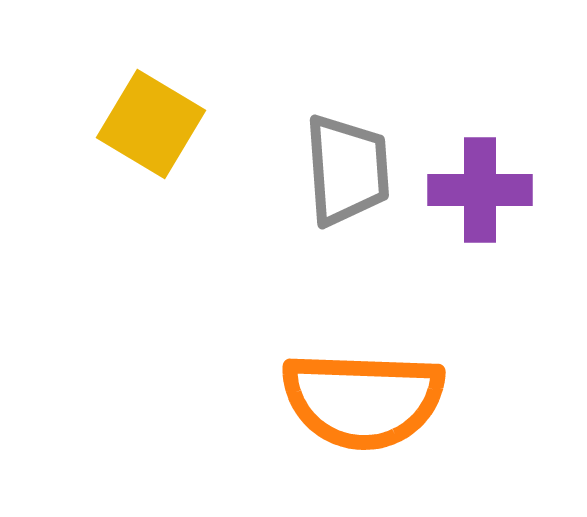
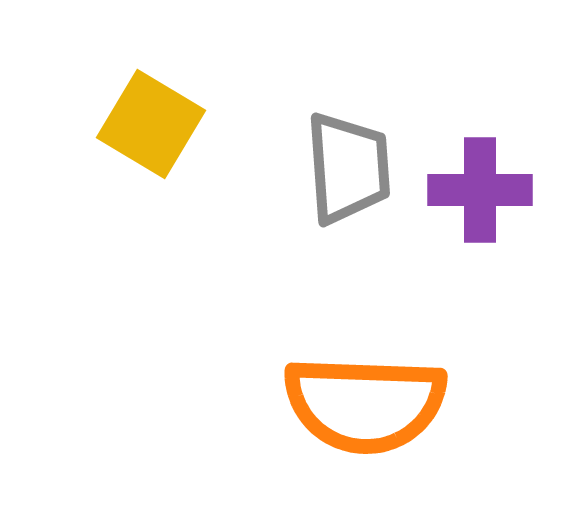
gray trapezoid: moved 1 px right, 2 px up
orange semicircle: moved 2 px right, 4 px down
